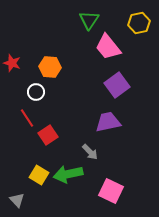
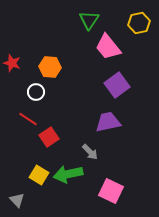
red line: moved 1 px right, 1 px down; rotated 24 degrees counterclockwise
red square: moved 1 px right, 2 px down
